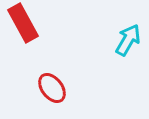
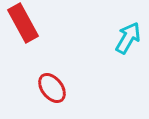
cyan arrow: moved 2 px up
